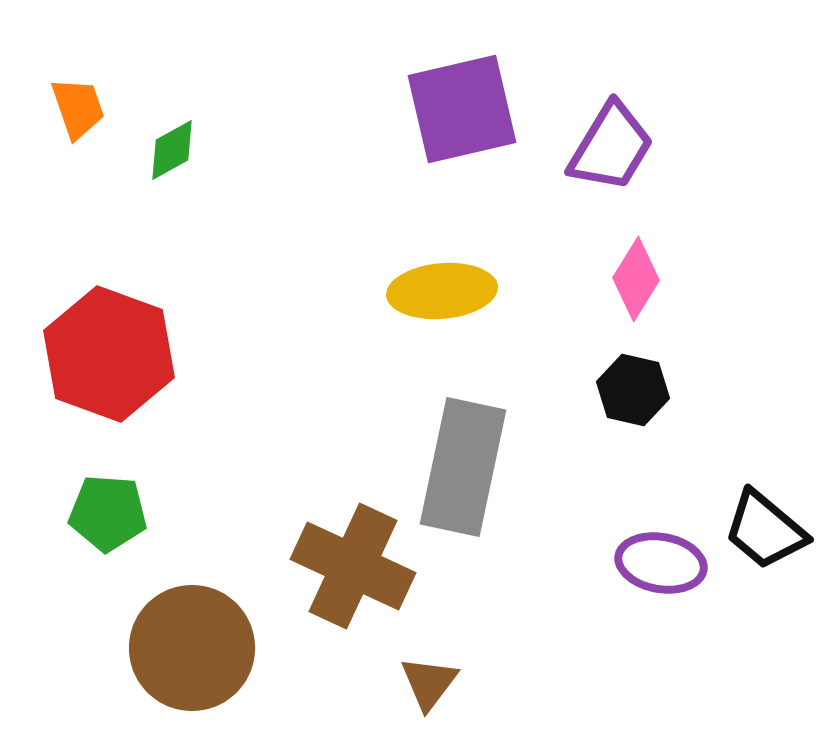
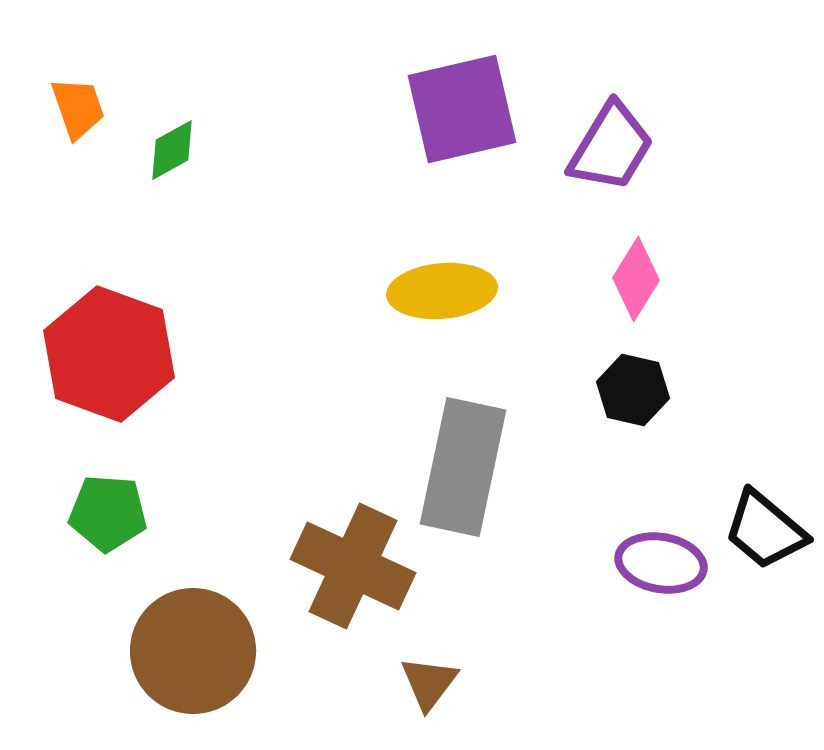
brown circle: moved 1 px right, 3 px down
